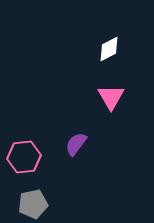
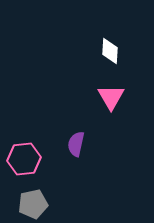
white diamond: moved 1 px right, 2 px down; rotated 60 degrees counterclockwise
purple semicircle: rotated 25 degrees counterclockwise
pink hexagon: moved 2 px down
